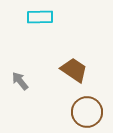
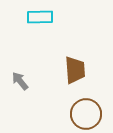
brown trapezoid: moved 1 px right; rotated 52 degrees clockwise
brown circle: moved 1 px left, 2 px down
